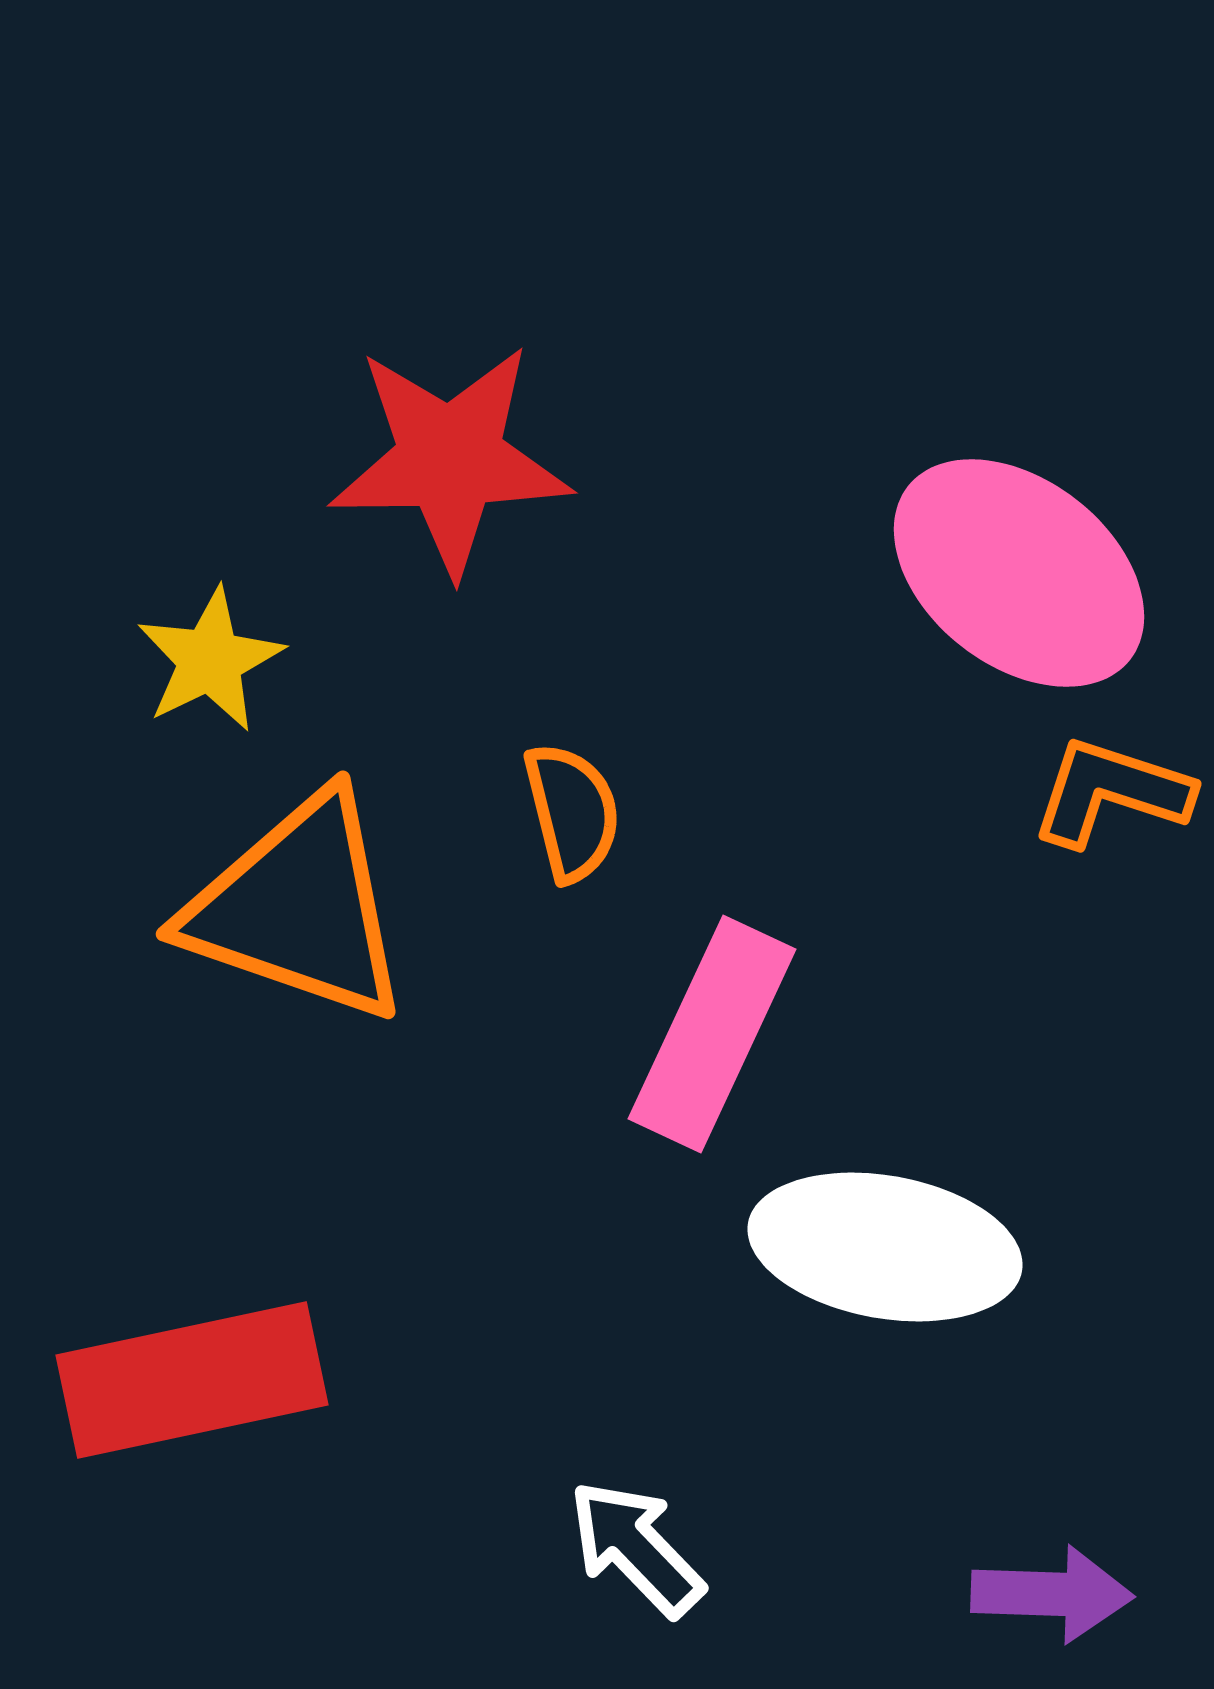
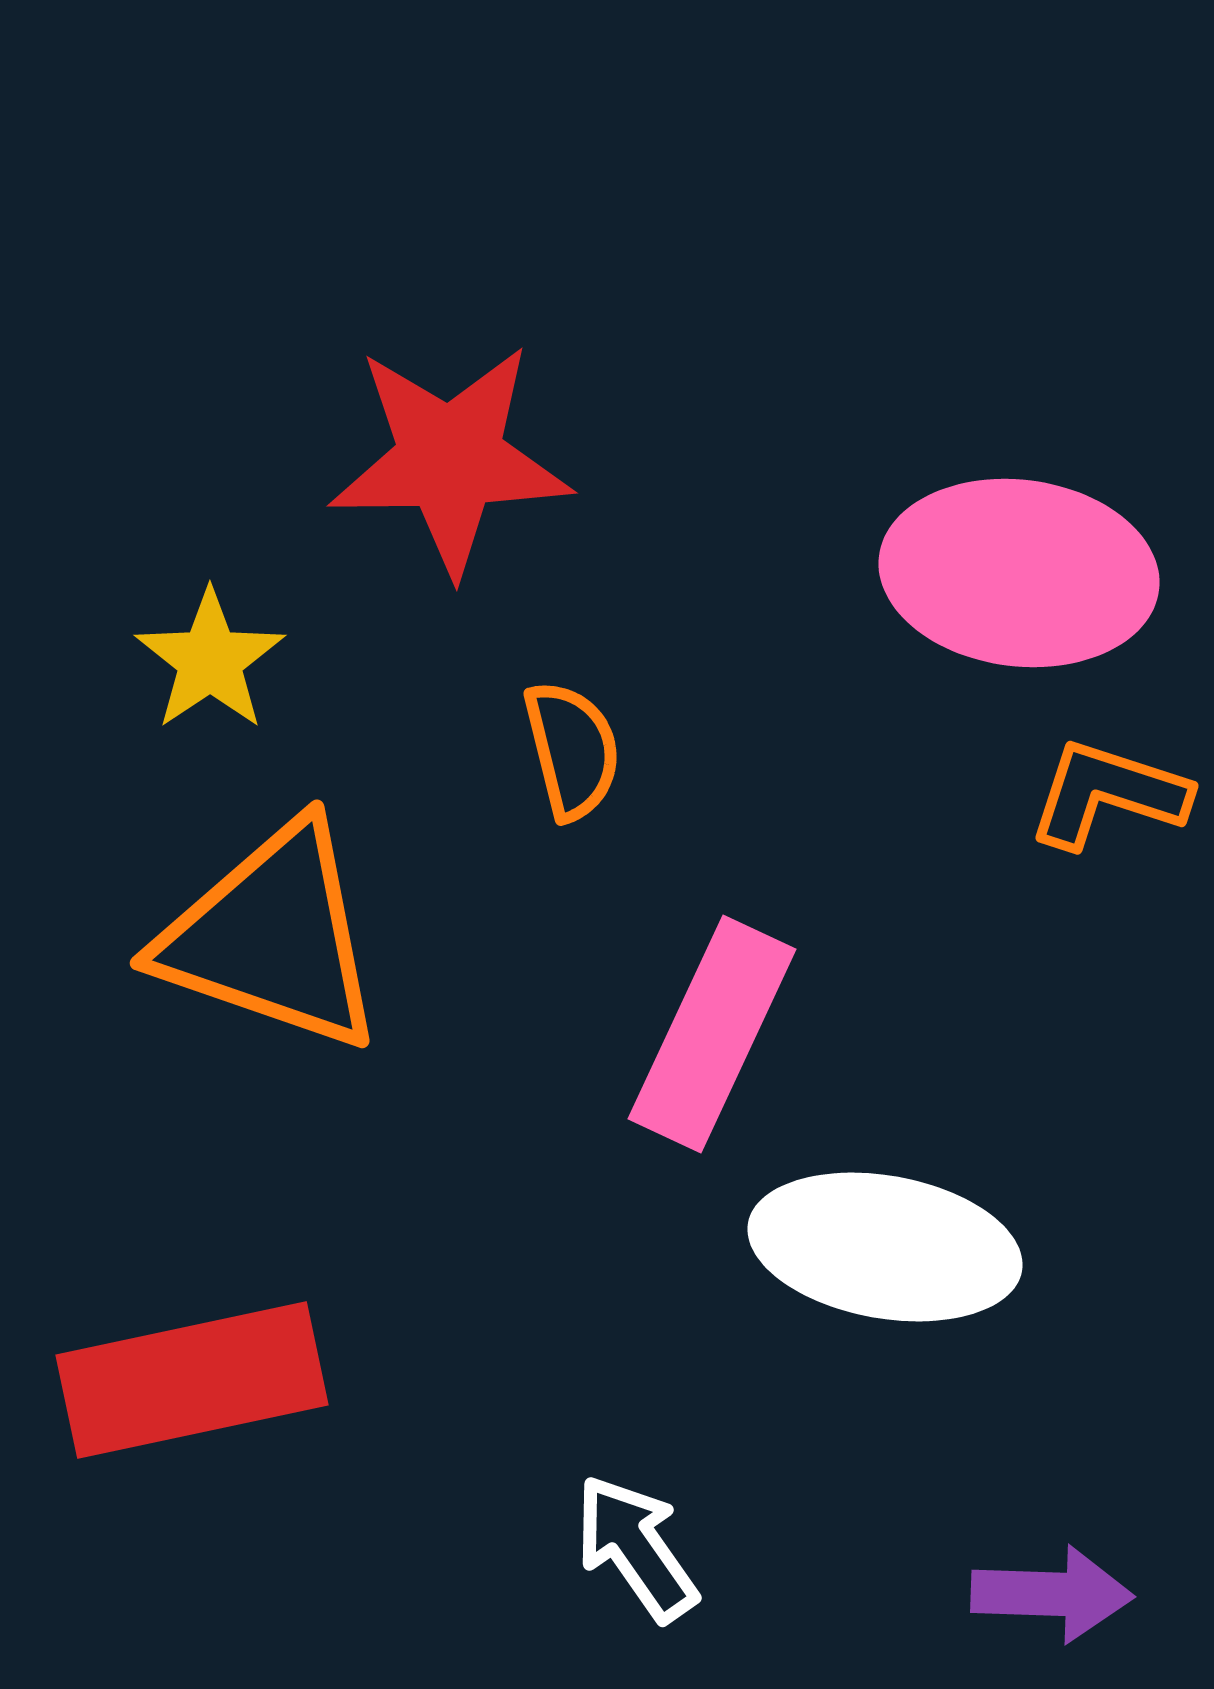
pink ellipse: rotated 31 degrees counterclockwise
yellow star: rotated 8 degrees counterclockwise
orange L-shape: moved 3 px left, 2 px down
orange semicircle: moved 62 px up
orange triangle: moved 26 px left, 29 px down
white arrow: rotated 9 degrees clockwise
